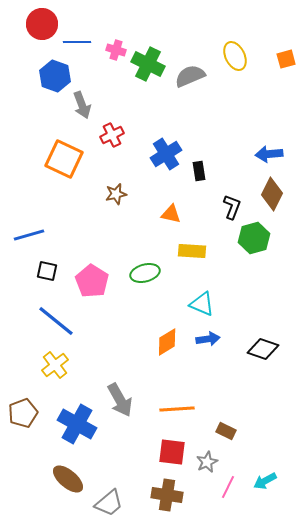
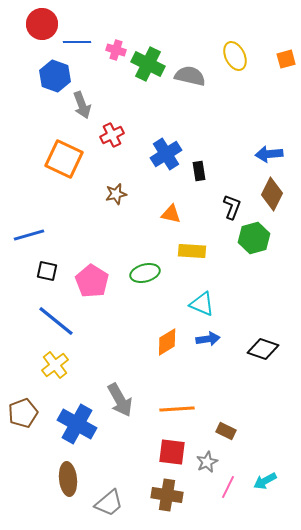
gray semicircle at (190, 76): rotated 36 degrees clockwise
brown ellipse at (68, 479): rotated 44 degrees clockwise
